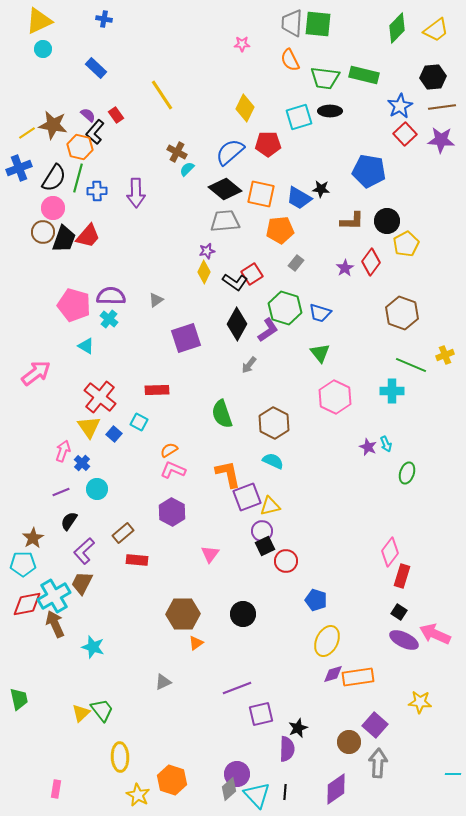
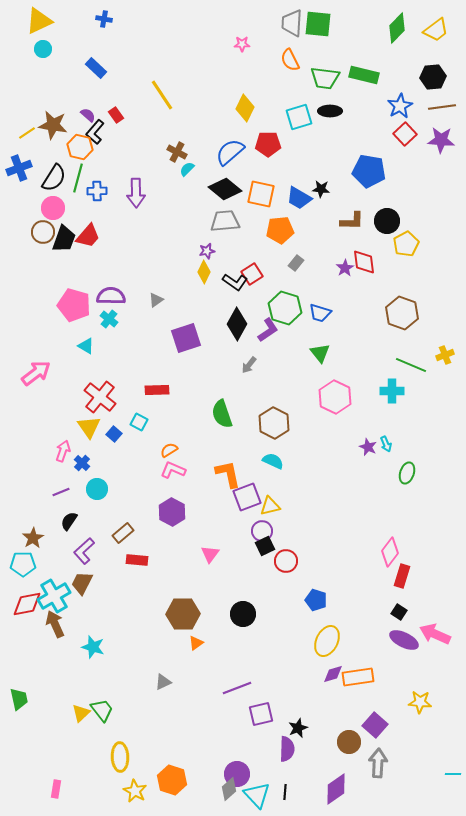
red diamond at (371, 262): moved 7 px left; rotated 44 degrees counterclockwise
yellow star at (138, 795): moved 3 px left, 4 px up
